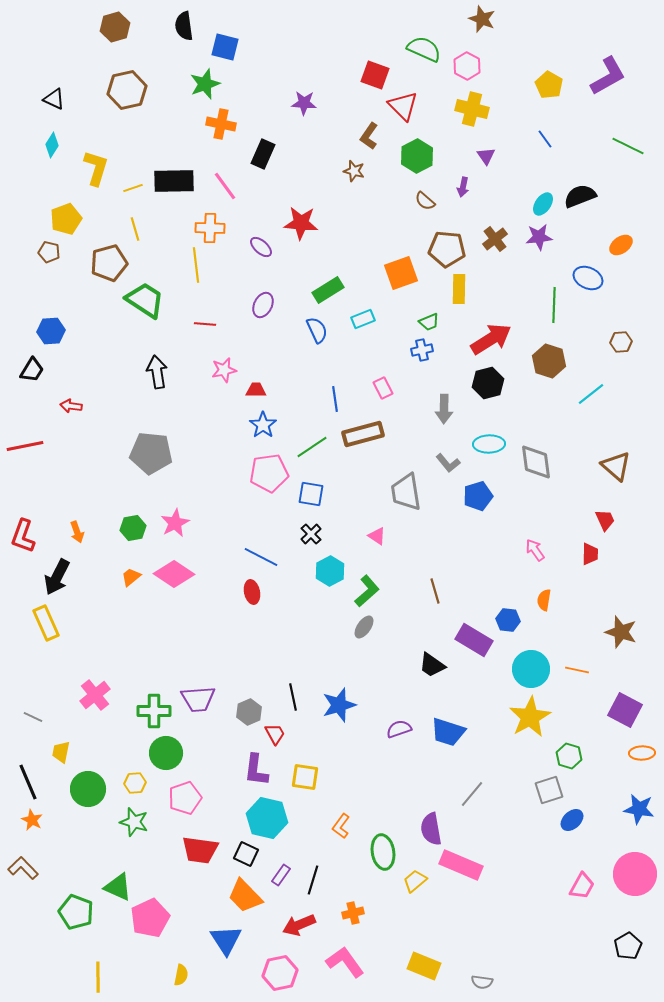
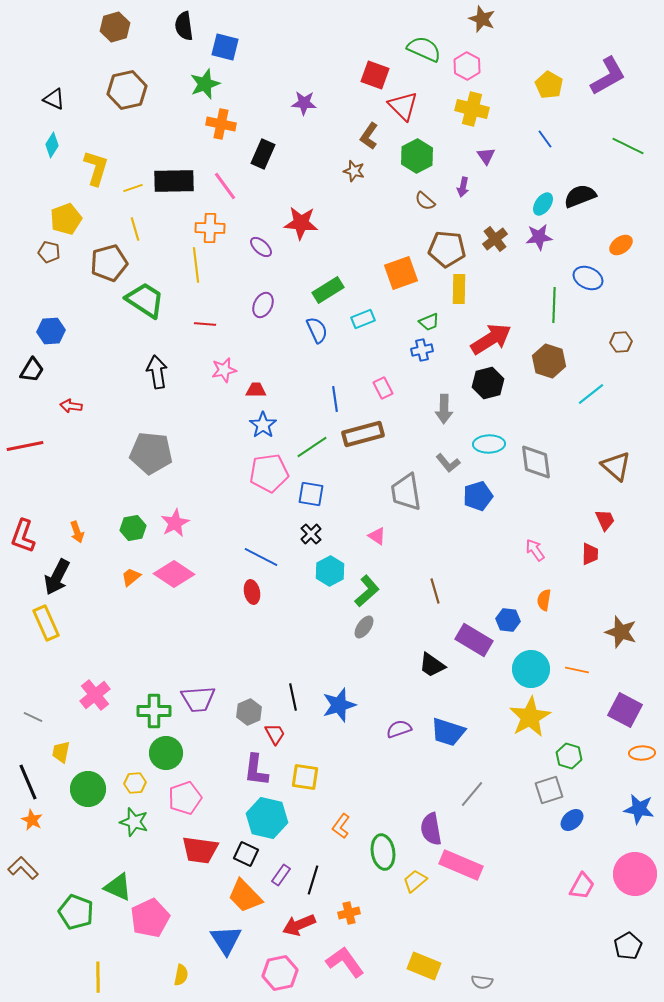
orange cross at (353, 913): moved 4 px left
